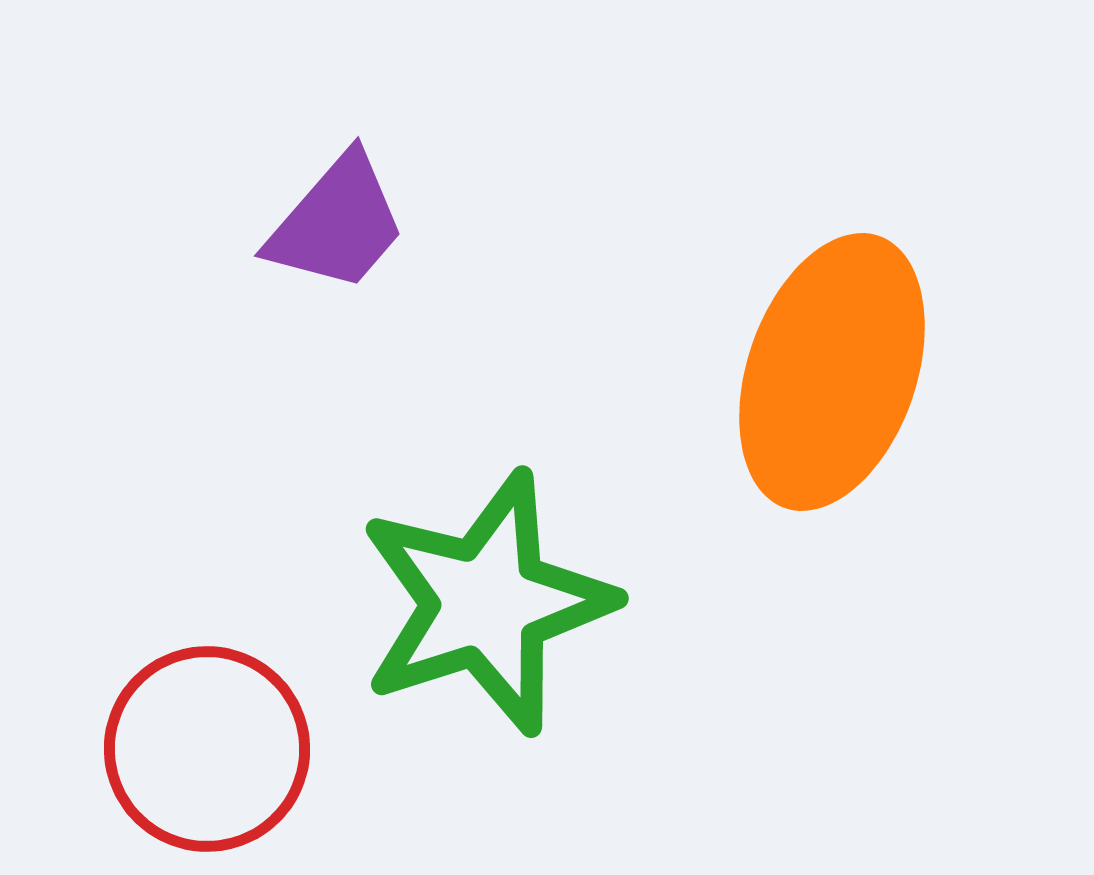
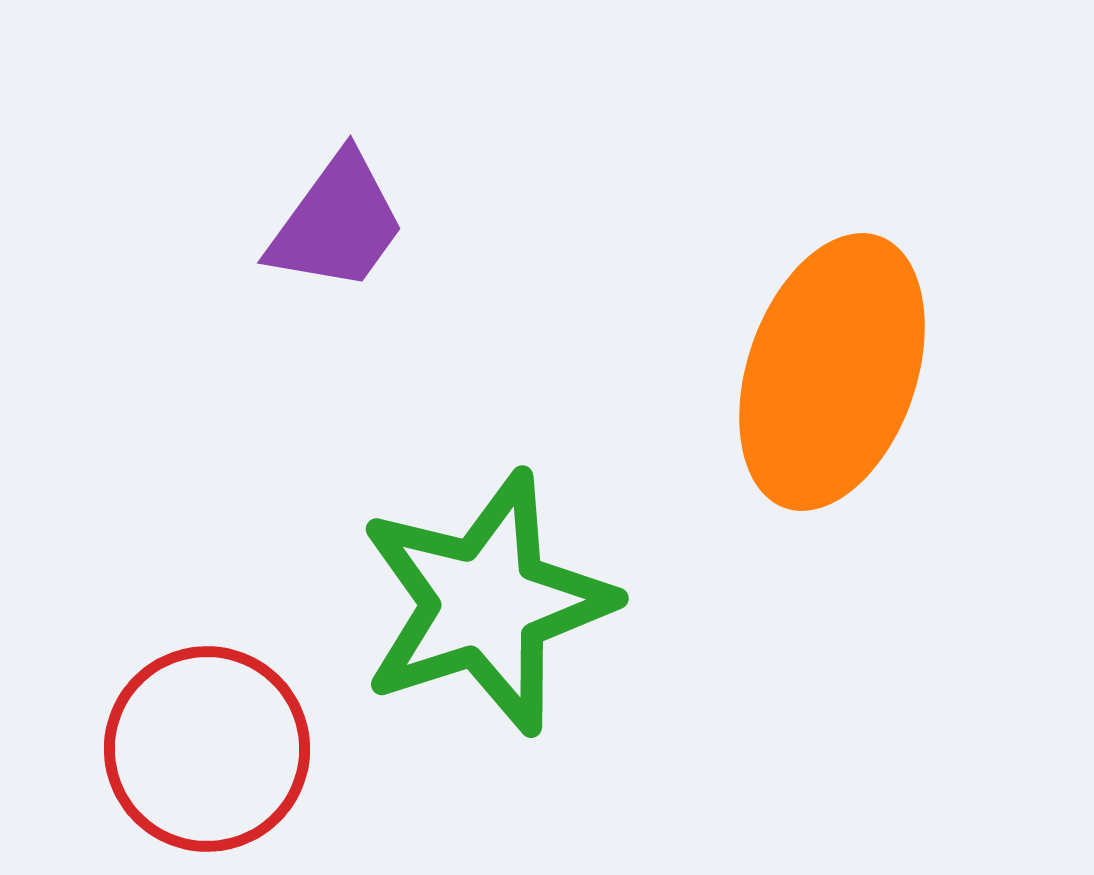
purple trapezoid: rotated 5 degrees counterclockwise
